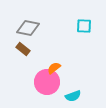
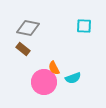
orange semicircle: rotated 80 degrees counterclockwise
pink circle: moved 3 px left
cyan semicircle: moved 18 px up
